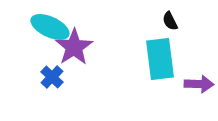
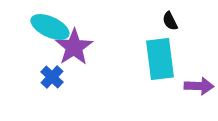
purple arrow: moved 2 px down
